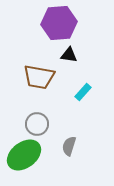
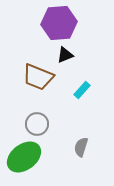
black triangle: moved 4 px left; rotated 30 degrees counterclockwise
brown trapezoid: moved 1 px left; rotated 12 degrees clockwise
cyan rectangle: moved 1 px left, 2 px up
gray semicircle: moved 12 px right, 1 px down
green ellipse: moved 2 px down
